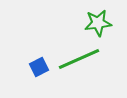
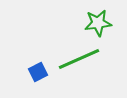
blue square: moved 1 px left, 5 px down
